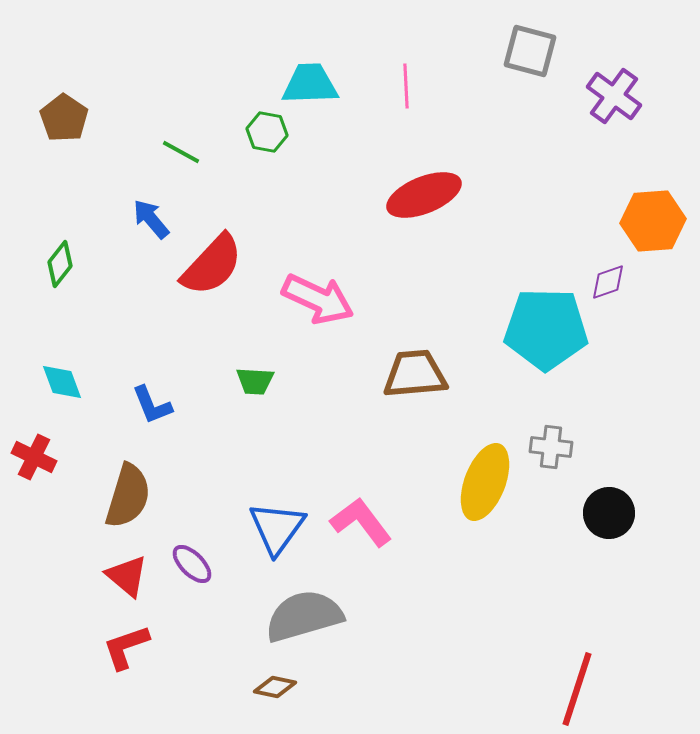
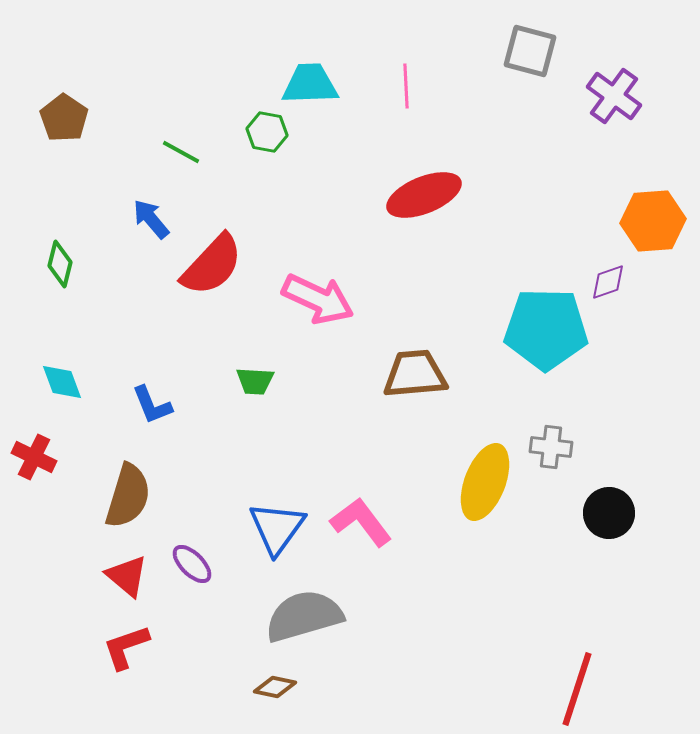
green diamond: rotated 24 degrees counterclockwise
